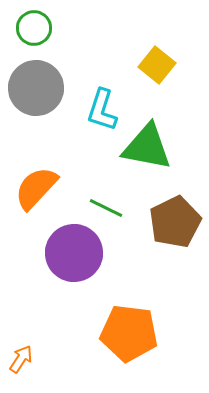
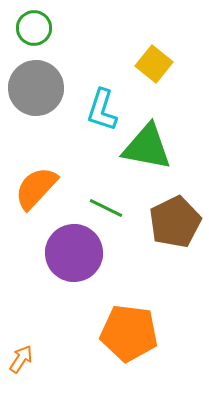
yellow square: moved 3 px left, 1 px up
